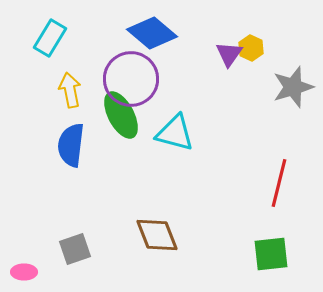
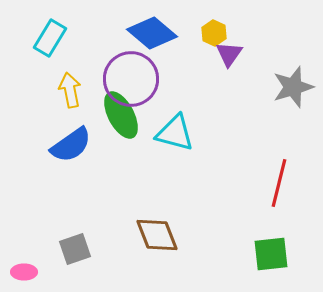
yellow hexagon: moved 37 px left, 15 px up
blue semicircle: rotated 132 degrees counterclockwise
